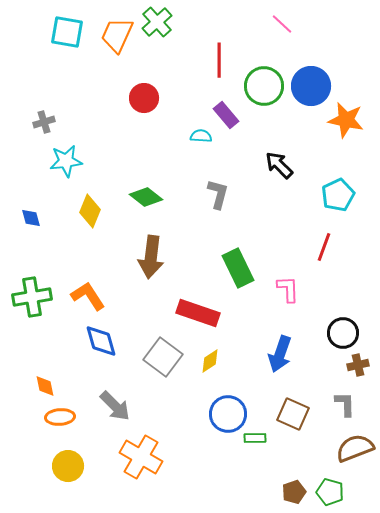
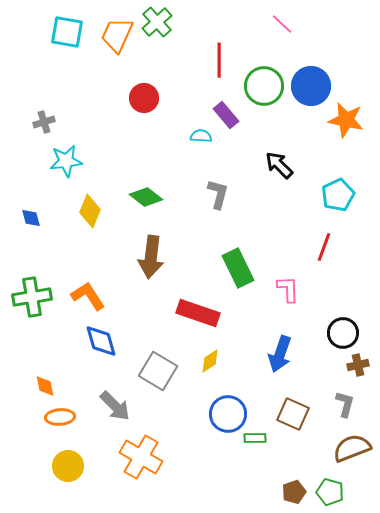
gray square at (163, 357): moved 5 px left, 14 px down; rotated 6 degrees counterclockwise
gray L-shape at (345, 404): rotated 16 degrees clockwise
brown semicircle at (355, 448): moved 3 px left
